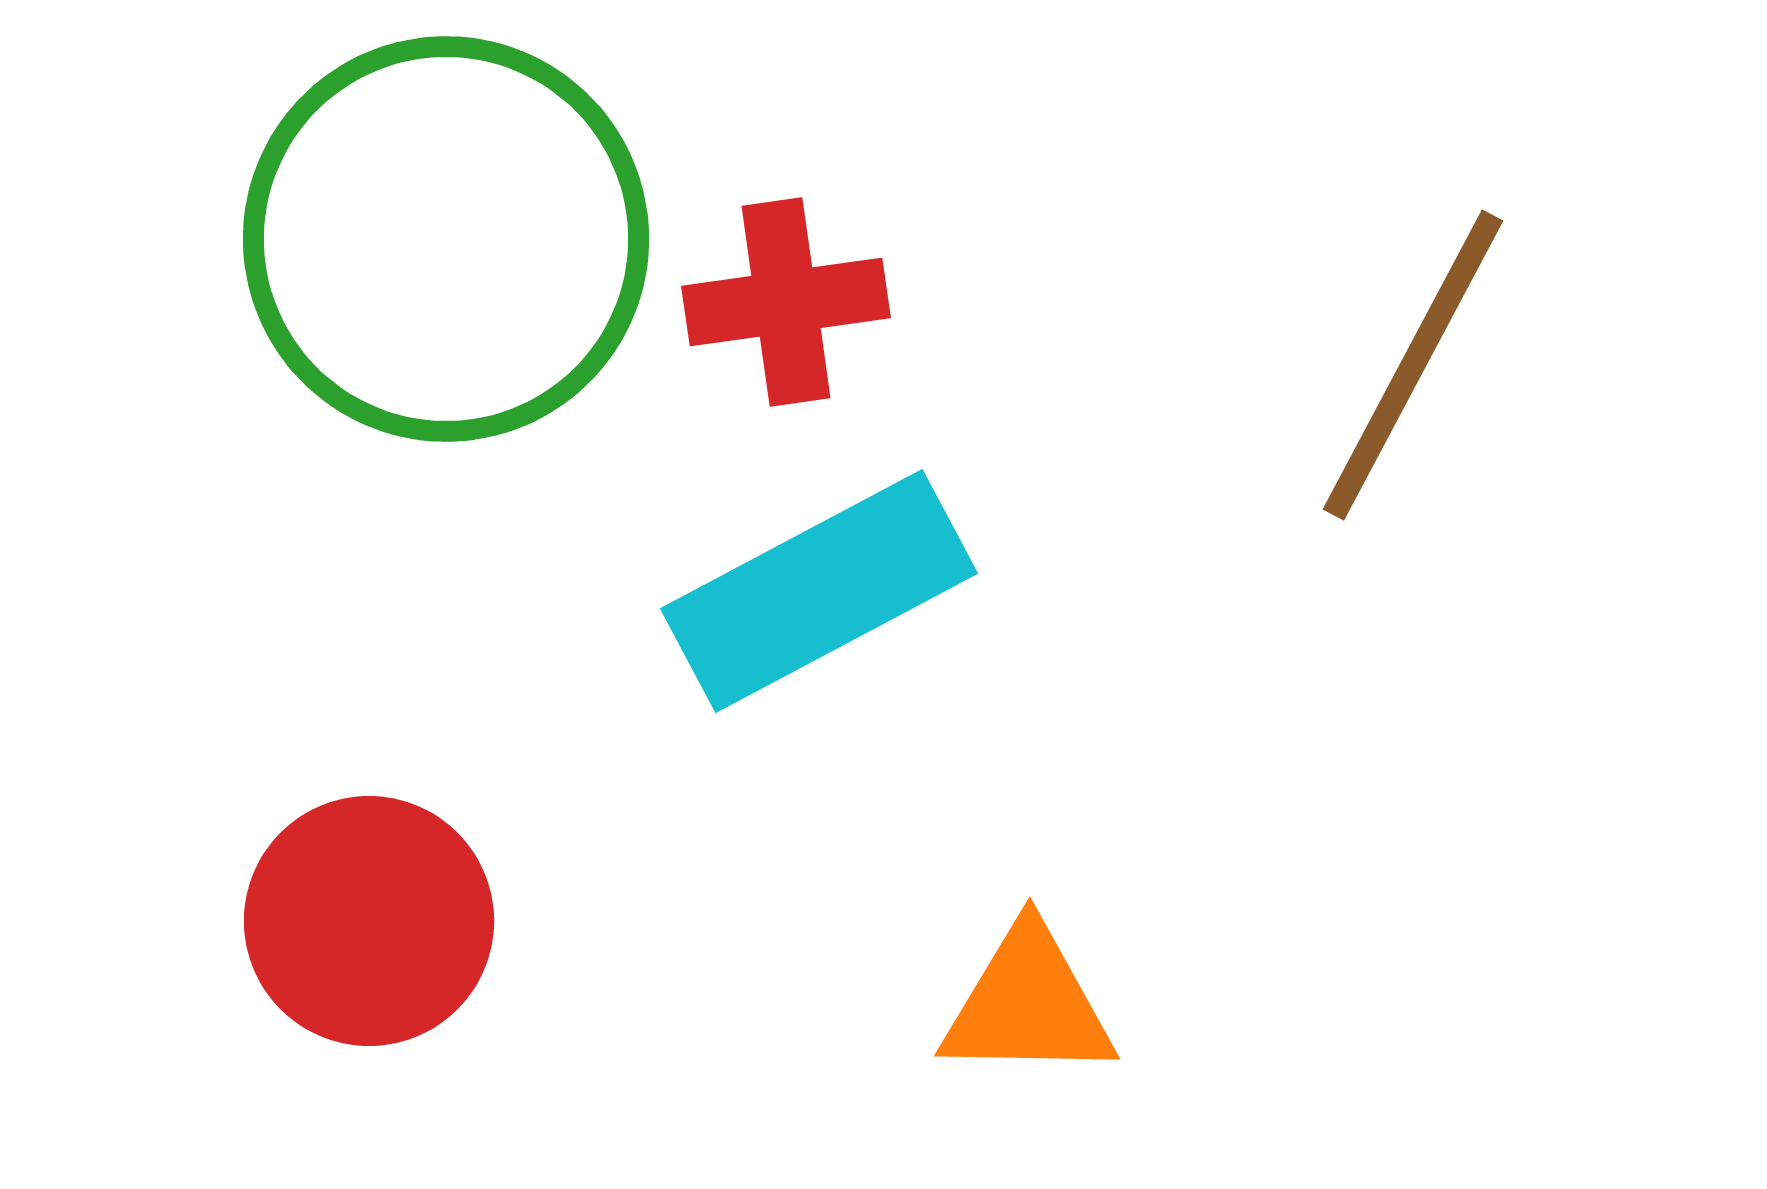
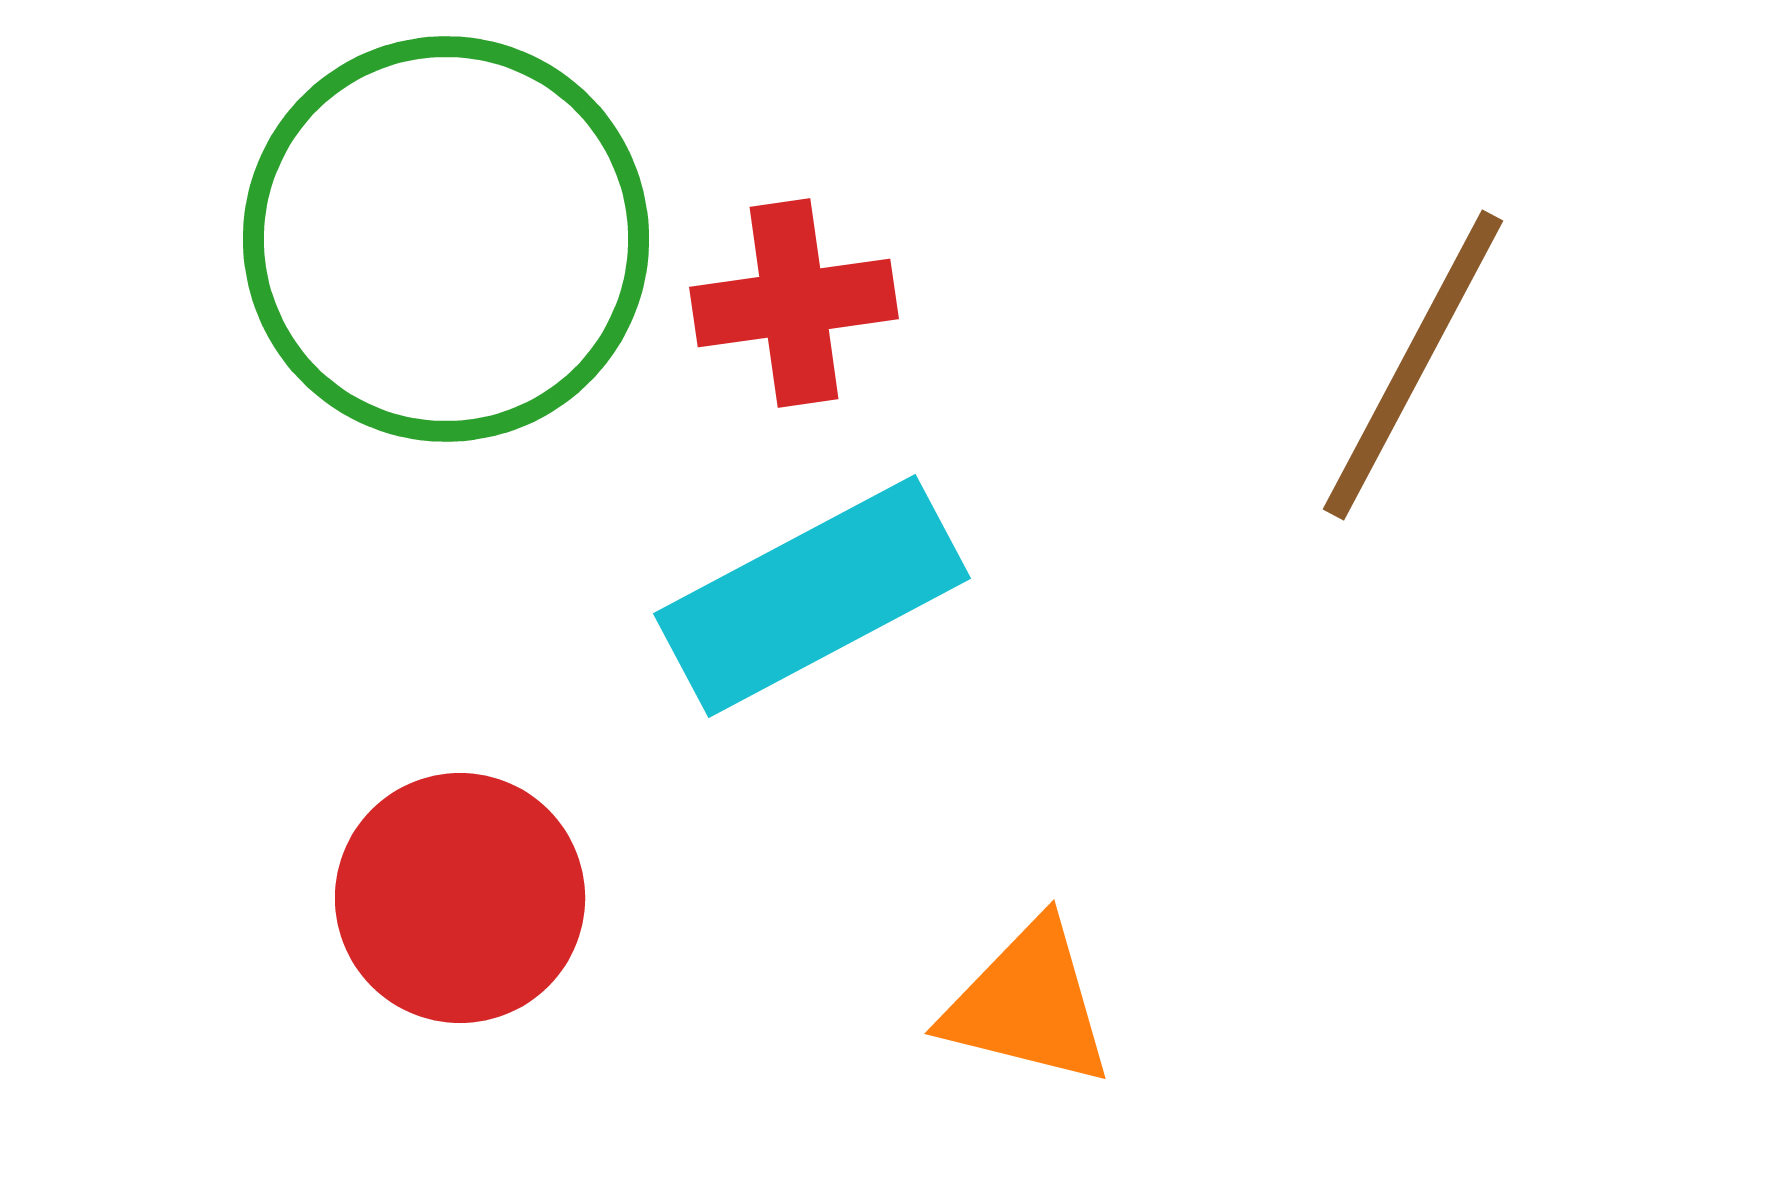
red cross: moved 8 px right, 1 px down
cyan rectangle: moved 7 px left, 5 px down
red circle: moved 91 px right, 23 px up
orange triangle: rotated 13 degrees clockwise
